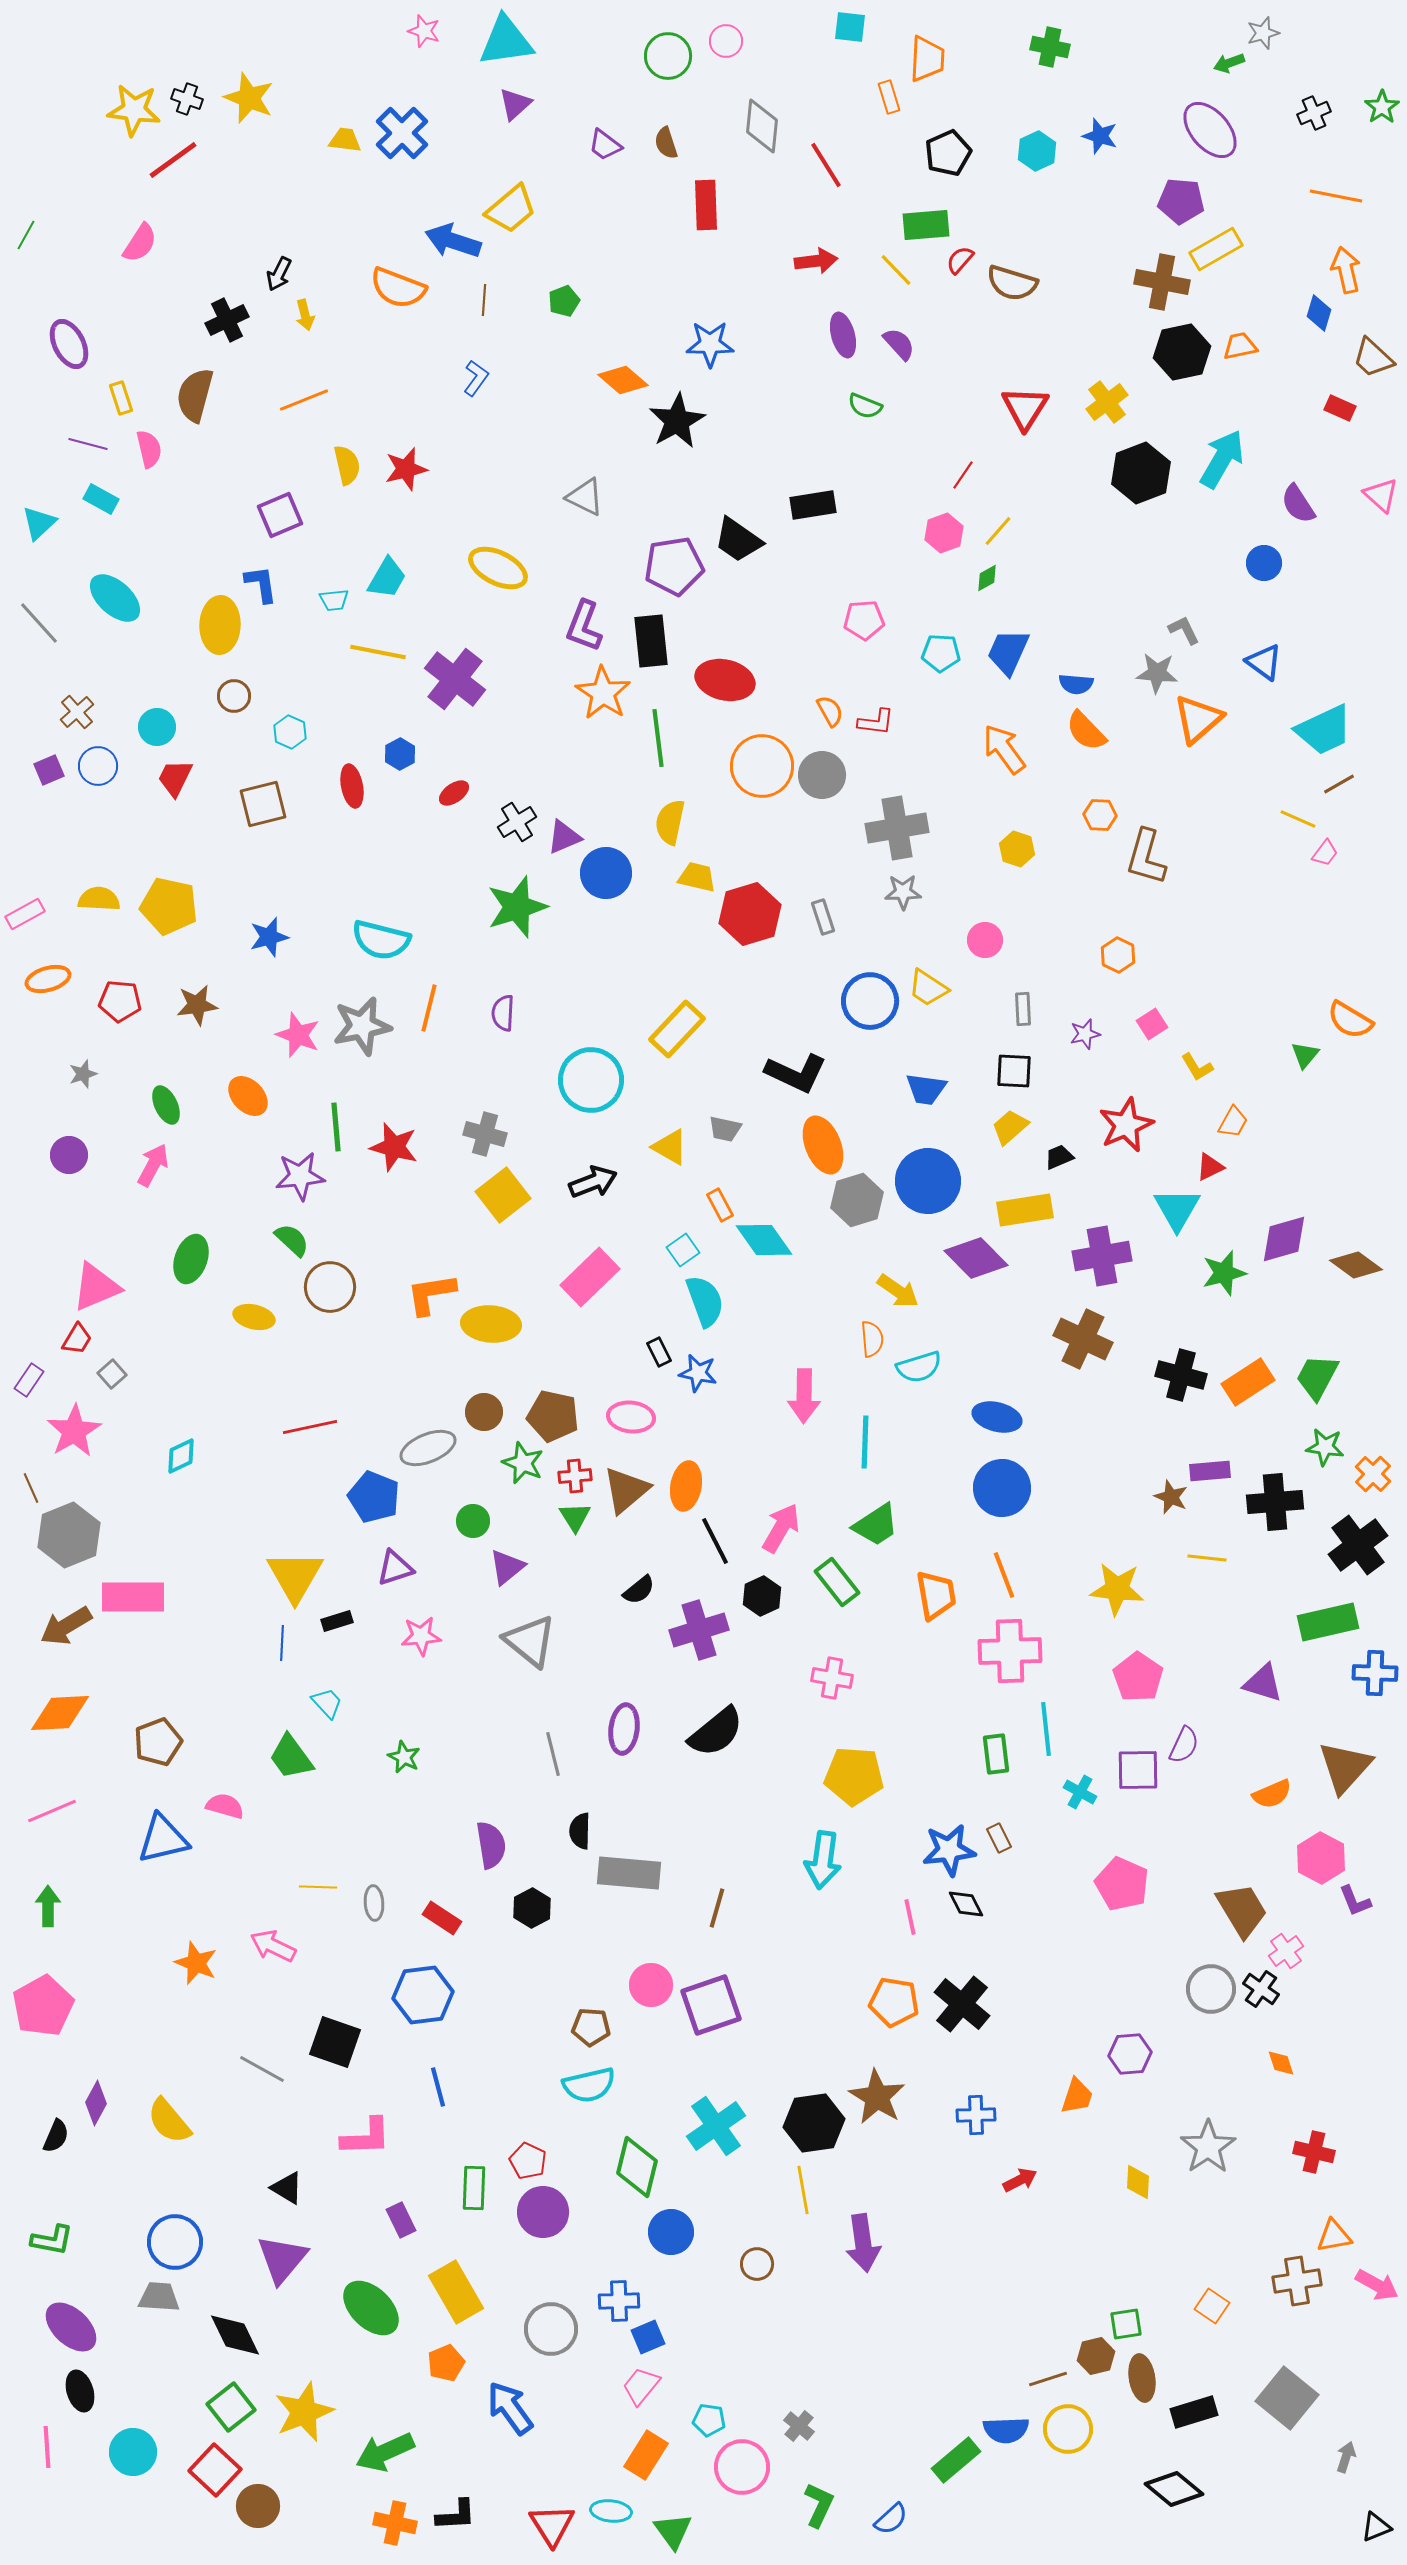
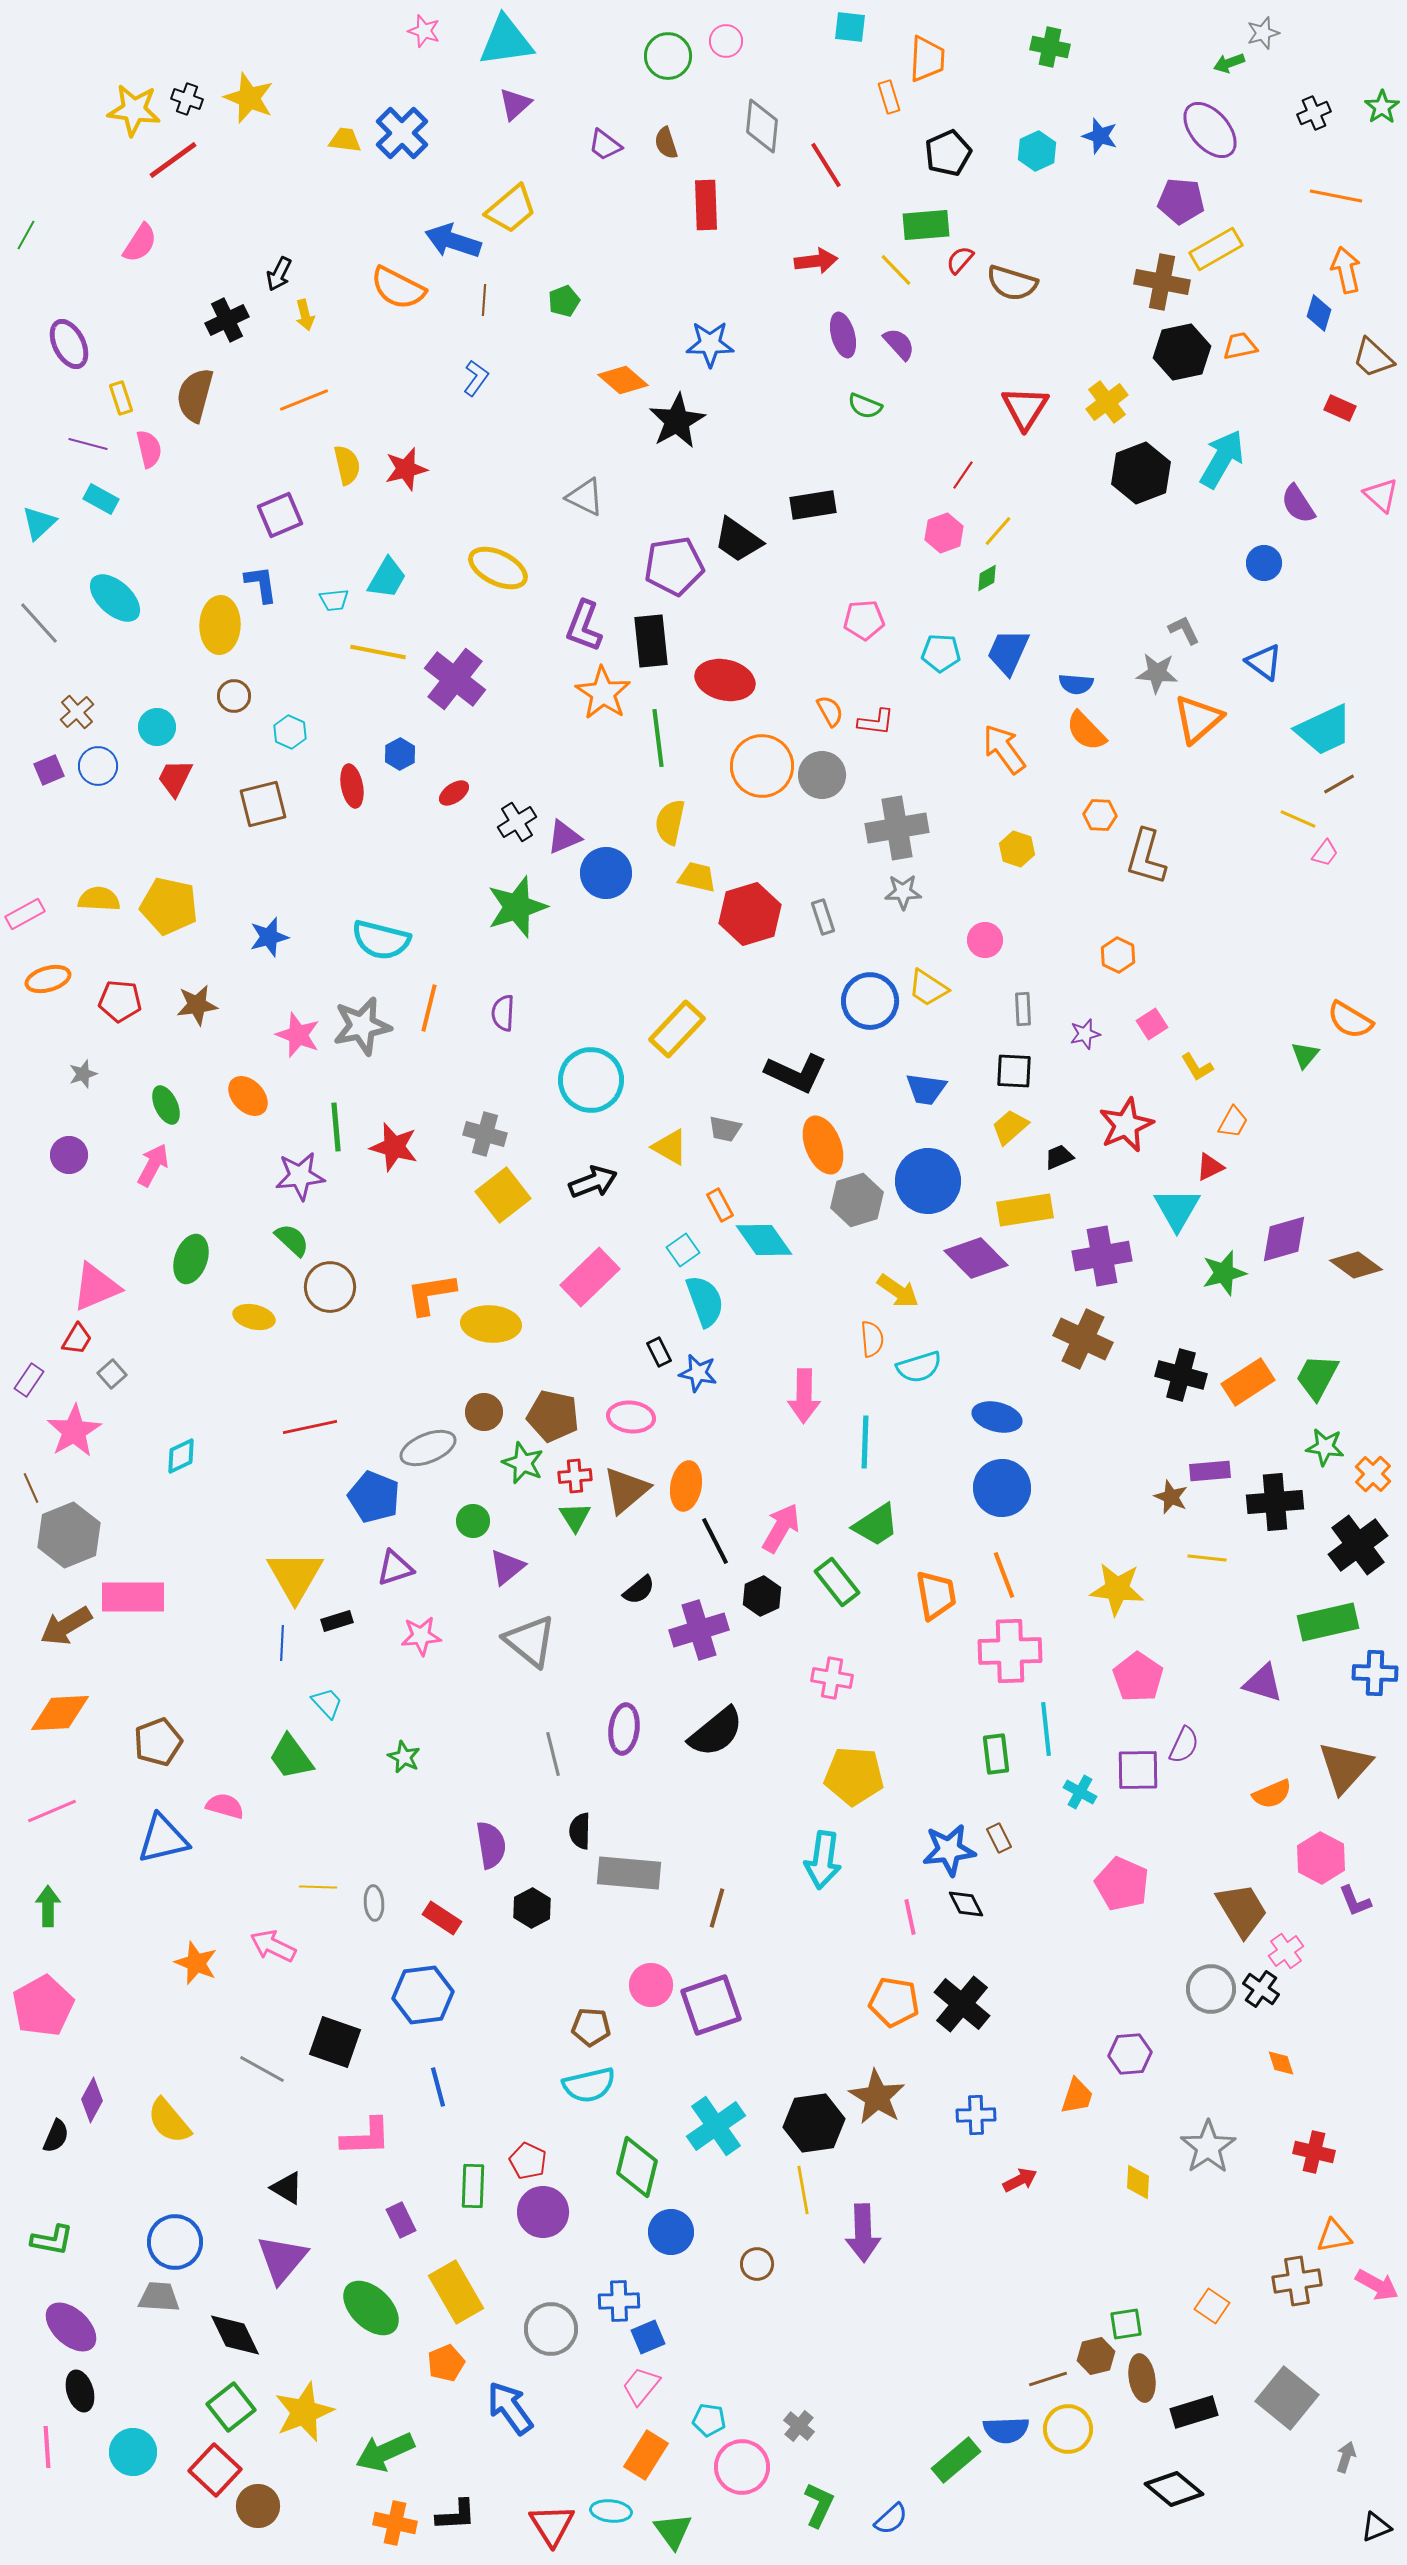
orange semicircle at (398, 288): rotated 6 degrees clockwise
purple diamond at (96, 2103): moved 4 px left, 3 px up
green rectangle at (474, 2188): moved 1 px left, 2 px up
purple arrow at (863, 2243): moved 10 px up; rotated 6 degrees clockwise
